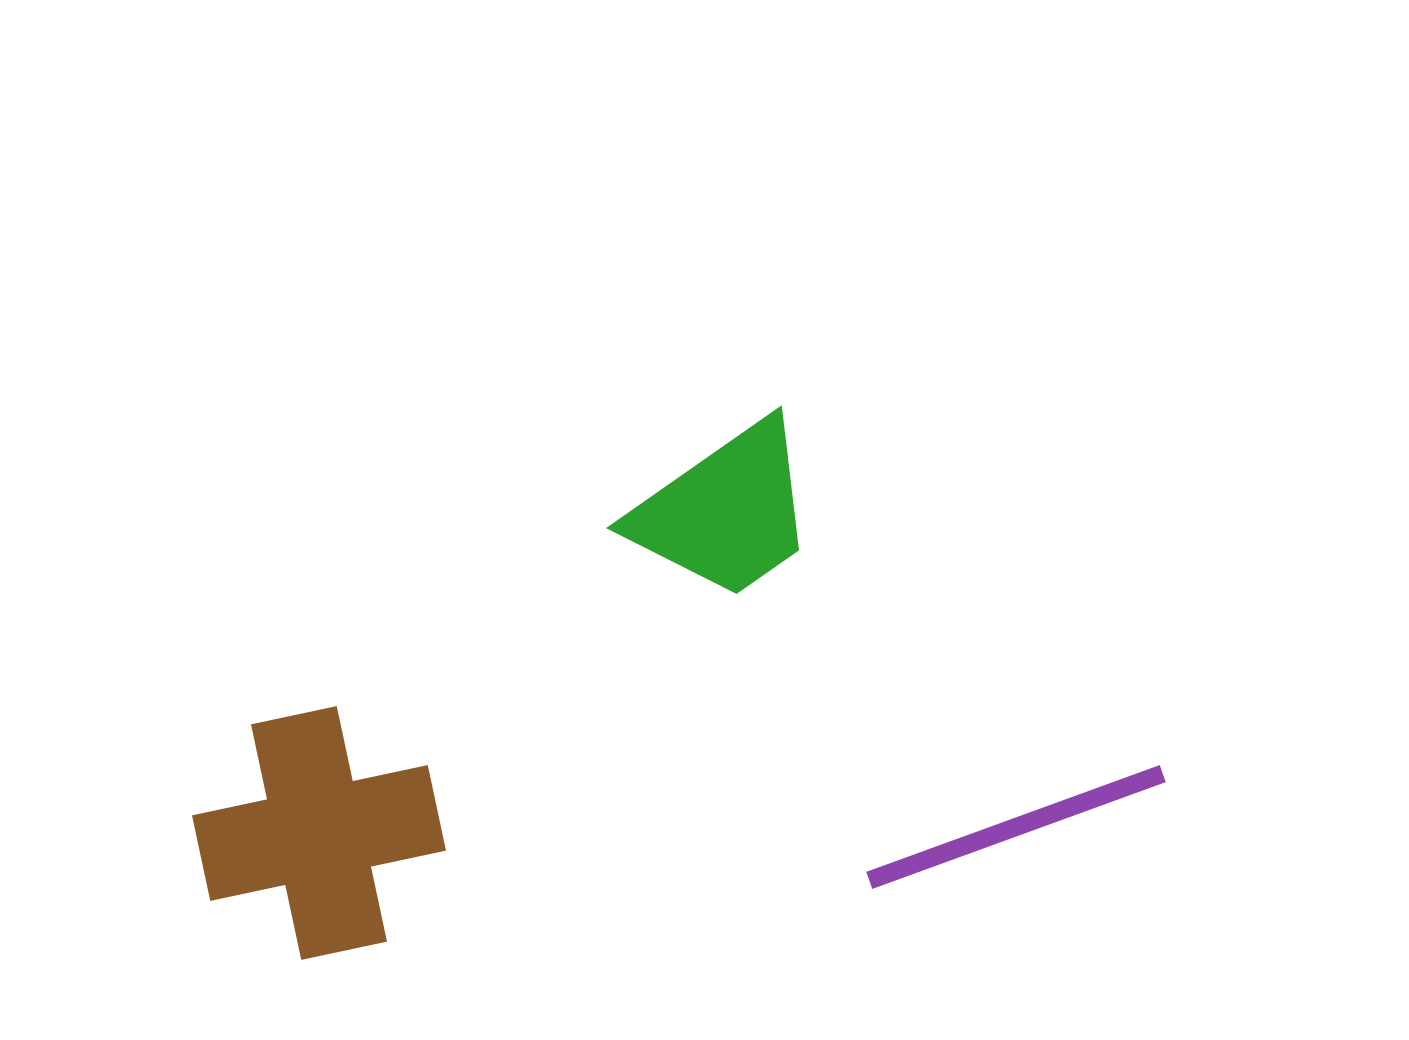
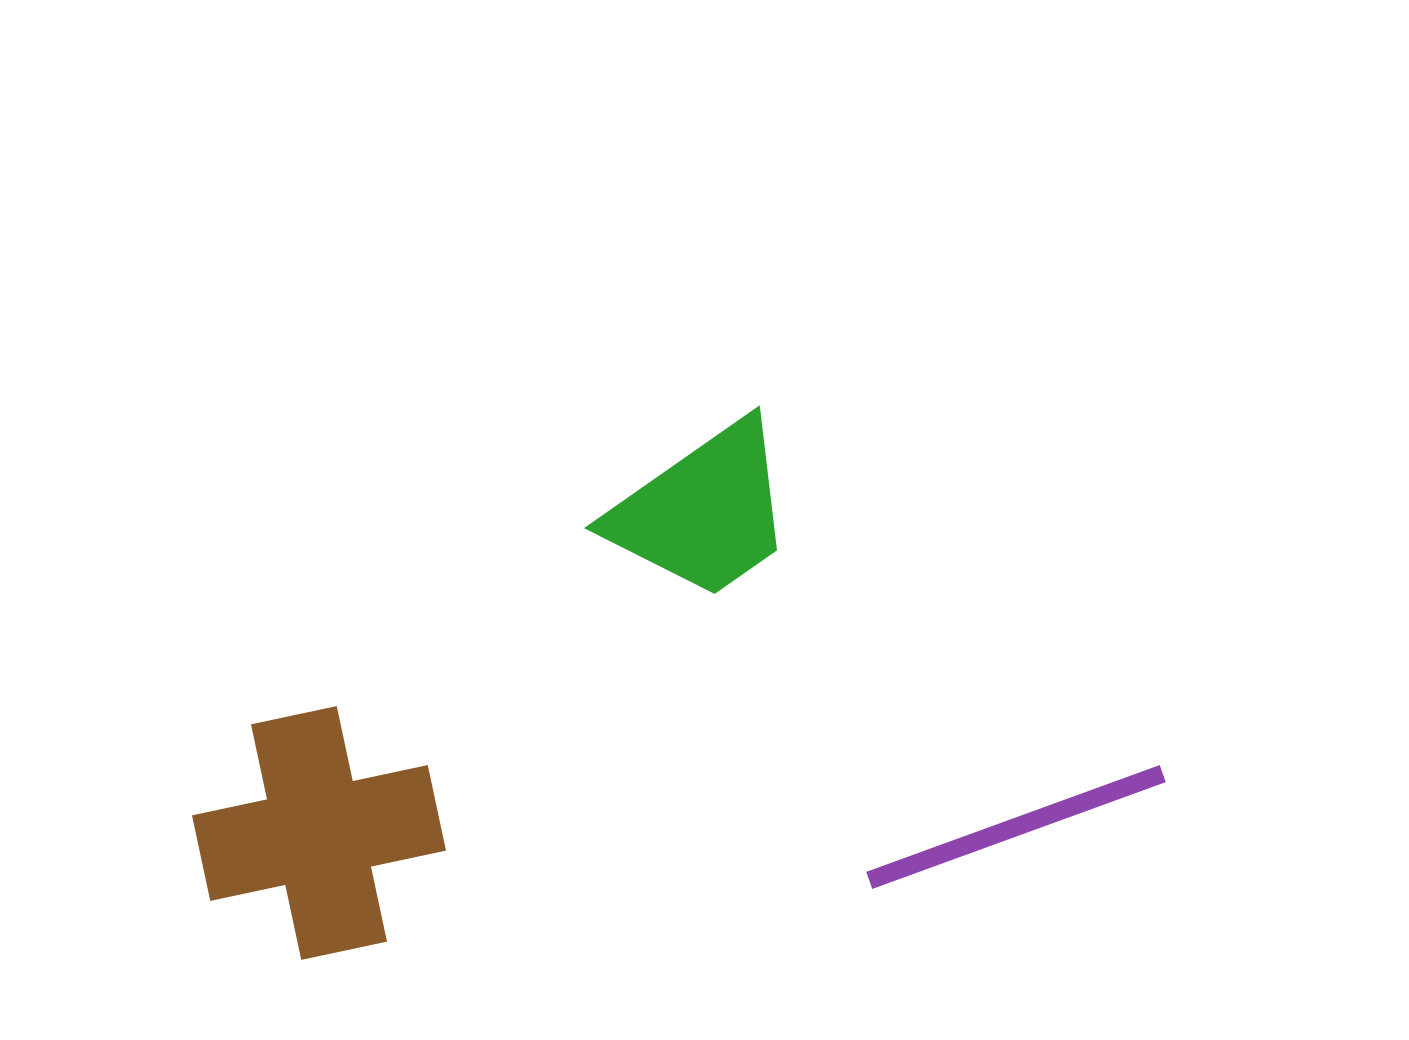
green trapezoid: moved 22 px left
